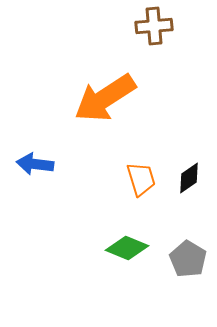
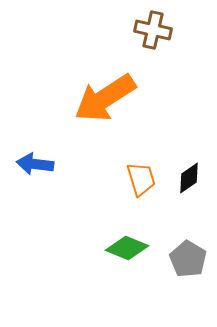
brown cross: moved 1 px left, 4 px down; rotated 18 degrees clockwise
